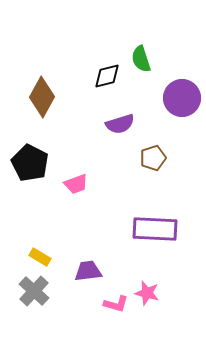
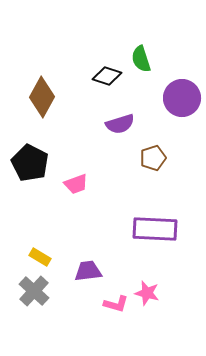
black diamond: rotated 32 degrees clockwise
